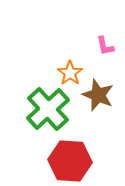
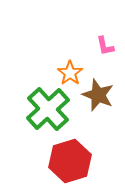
red hexagon: rotated 21 degrees counterclockwise
